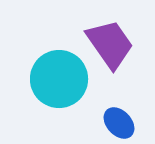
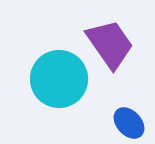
blue ellipse: moved 10 px right
